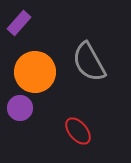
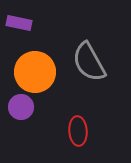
purple rectangle: rotated 60 degrees clockwise
purple circle: moved 1 px right, 1 px up
red ellipse: rotated 36 degrees clockwise
